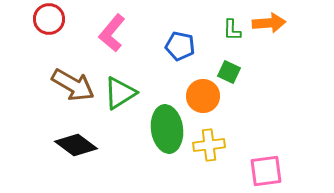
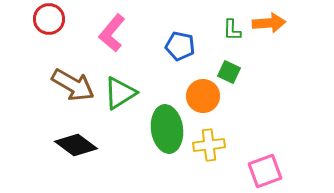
pink square: moved 1 px left; rotated 12 degrees counterclockwise
